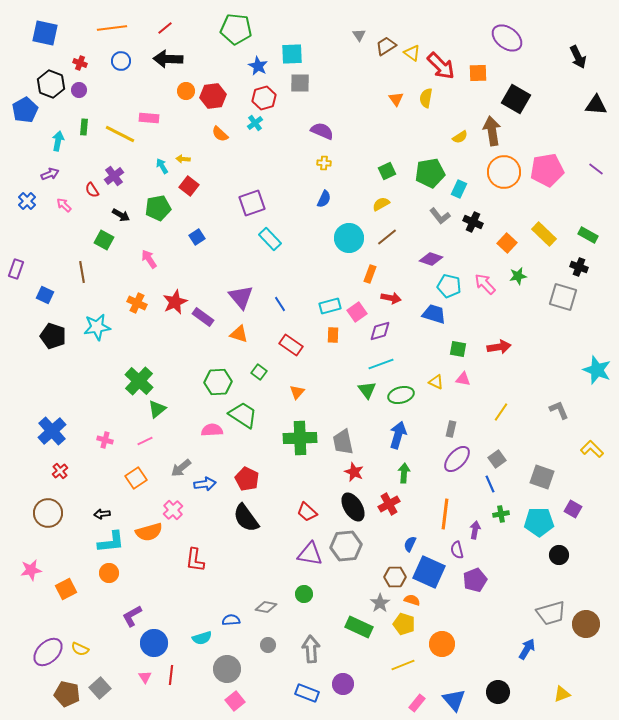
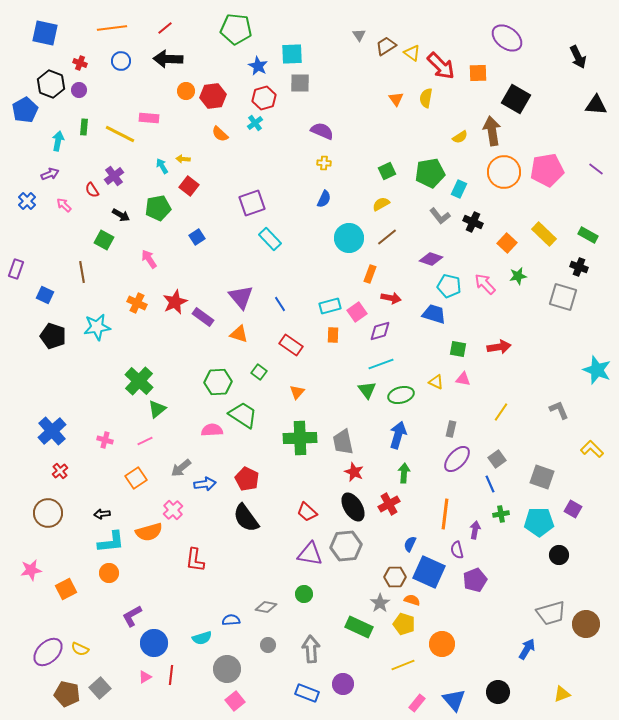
pink triangle at (145, 677): rotated 32 degrees clockwise
